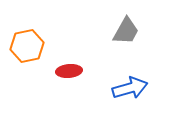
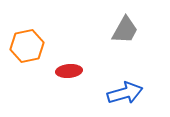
gray trapezoid: moved 1 px left, 1 px up
blue arrow: moved 5 px left, 5 px down
